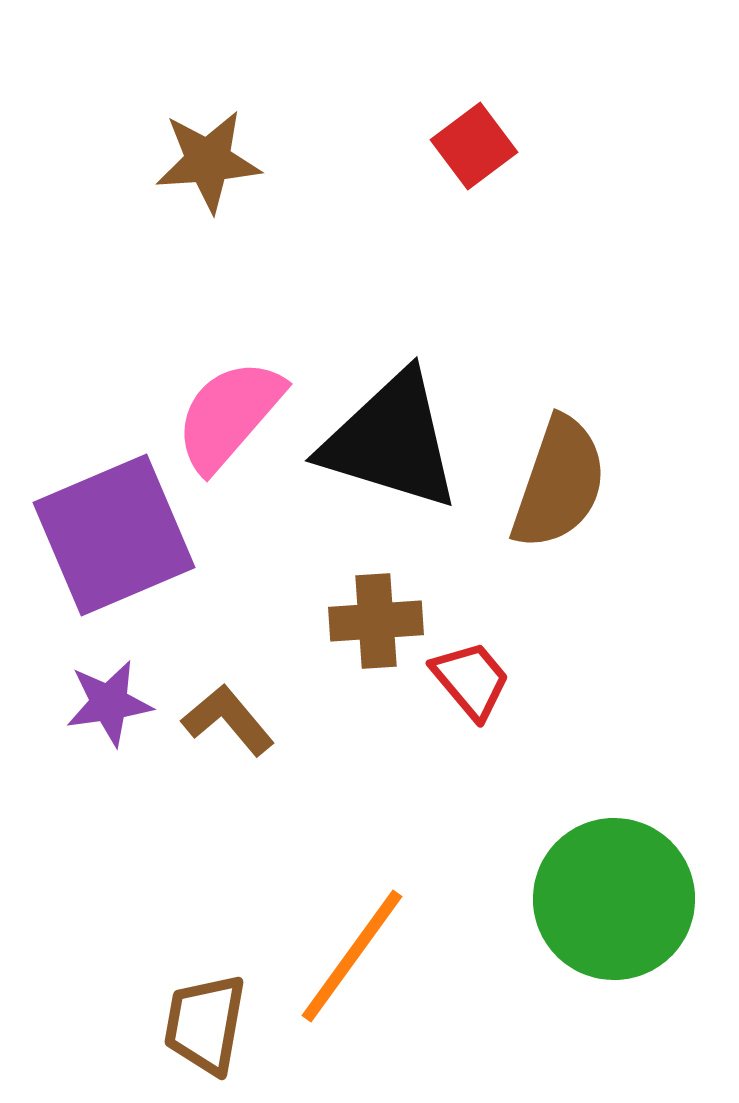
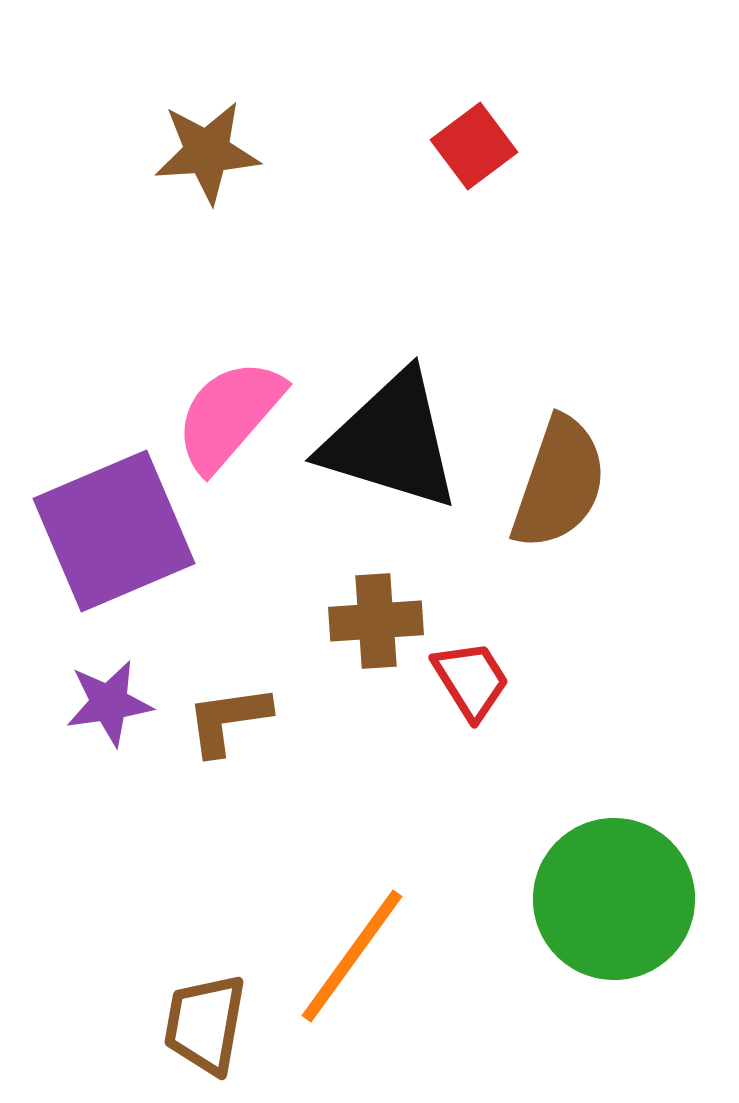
brown star: moved 1 px left, 9 px up
purple square: moved 4 px up
red trapezoid: rotated 8 degrees clockwise
brown L-shape: rotated 58 degrees counterclockwise
